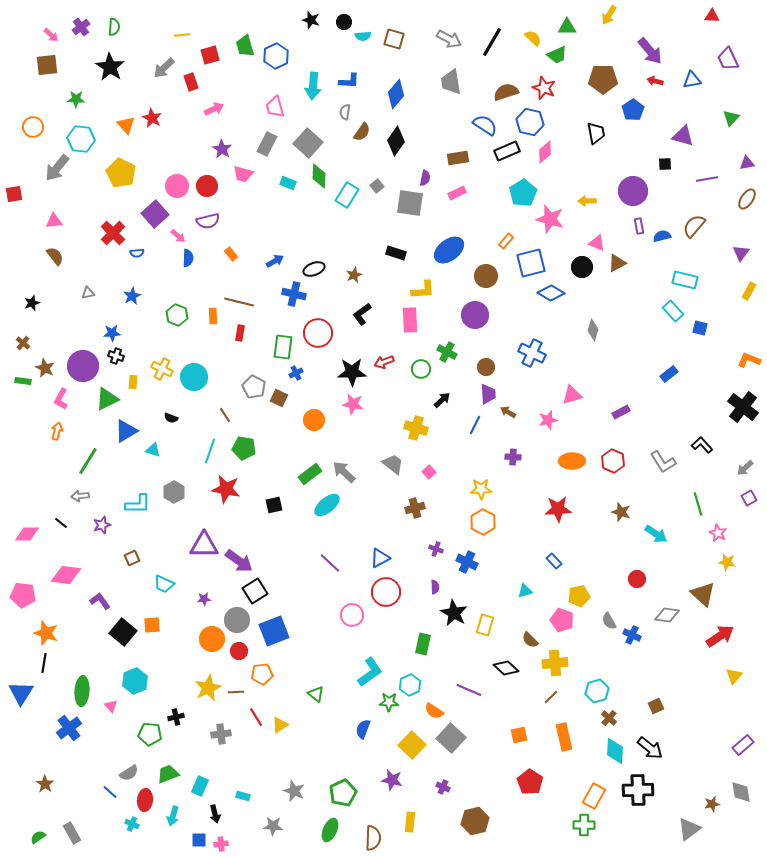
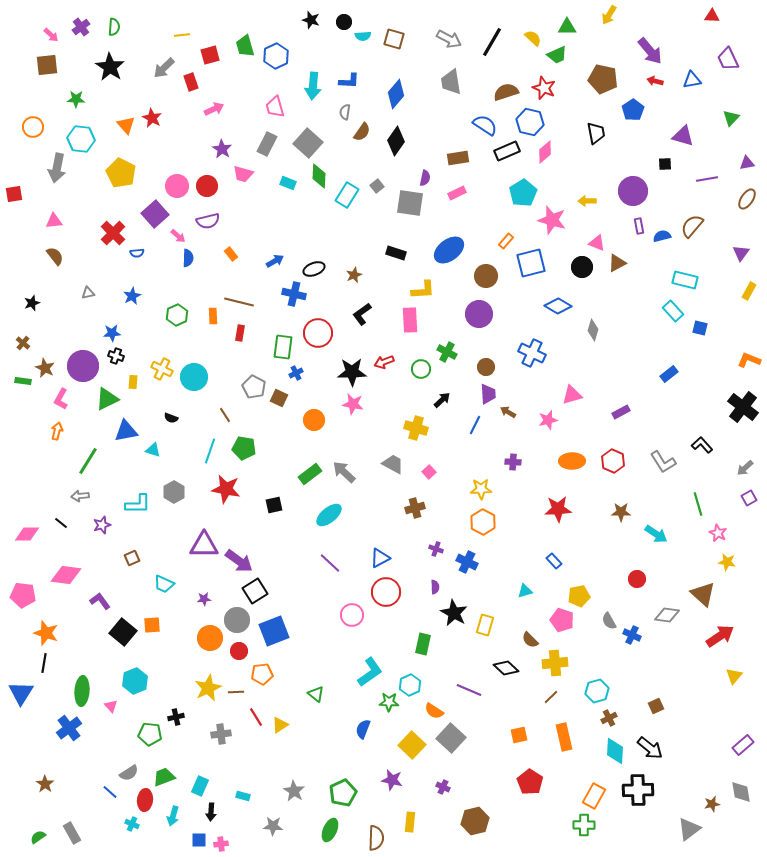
brown pentagon at (603, 79): rotated 12 degrees clockwise
gray arrow at (57, 168): rotated 28 degrees counterclockwise
pink star at (550, 219): moved 2 px right, 1 px down
brown semicircle at (694, 226): moved 2 px left
blue diamond at (551, 293): moved 7 px right, 13 px down
green hexagon at (177, 315): rotated 15 degrees clockwise
purple circle at (475, 315): moved 4 px right, 1 px up
blue triangle at (126, 431): rotated 20 degrees clockwise
purple cross at (513, 457): moved 5 px down
gray trapezoid at (393, 464): rotated 10 degrees counterclockwise
cyan ellipse at (327, 505): moved 2 px right, 10 px down
brown star at (621, 512): rotated 18 degrees counterclockwise
orange circle at (212, 639): moved 2 px left, 1 px up
brown cross at (609, 718): rotated 21 degrees clockwise
green trapezoid at (168, 774): moved 4 px left, 3 px down
gray star at (294, 791): rotated 10 degrees clockwise
black arrow at (215, 814): moved 4 px left, 2 px up; rotated 18 degrees clockwise
brown semicircle at (373, 838): moved 3 px right
